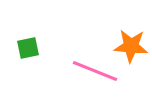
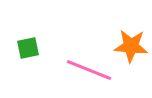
pink line: moved 6 px left, 1 px up
